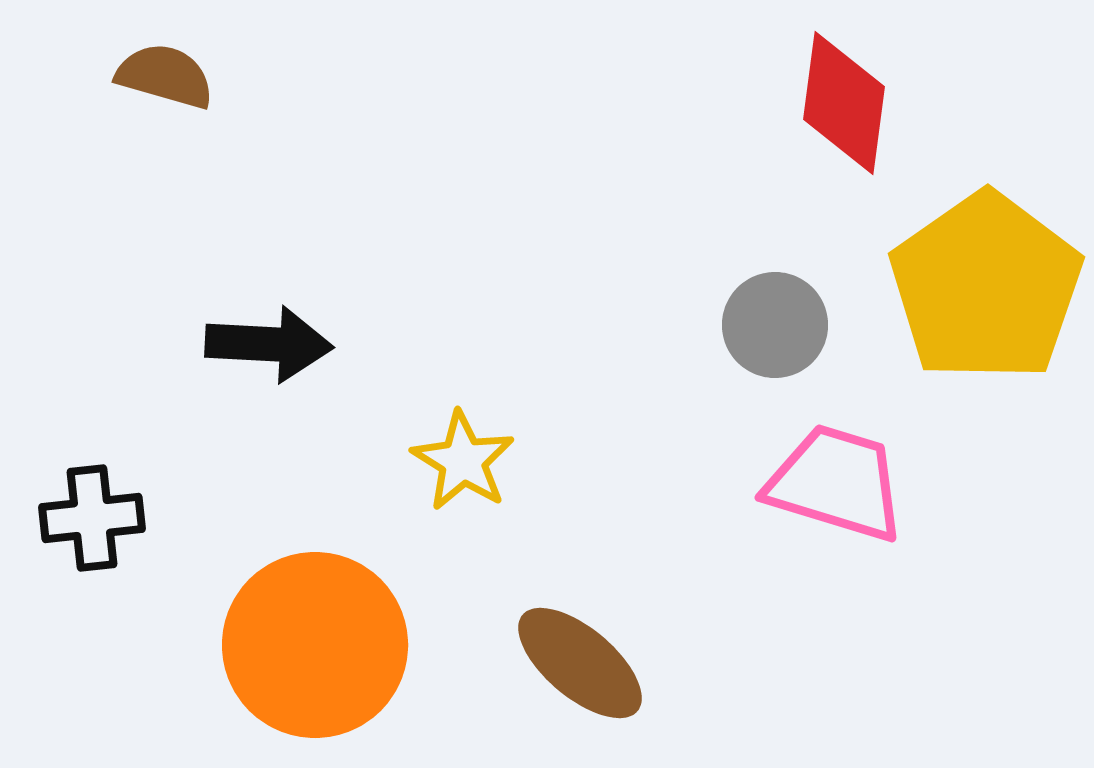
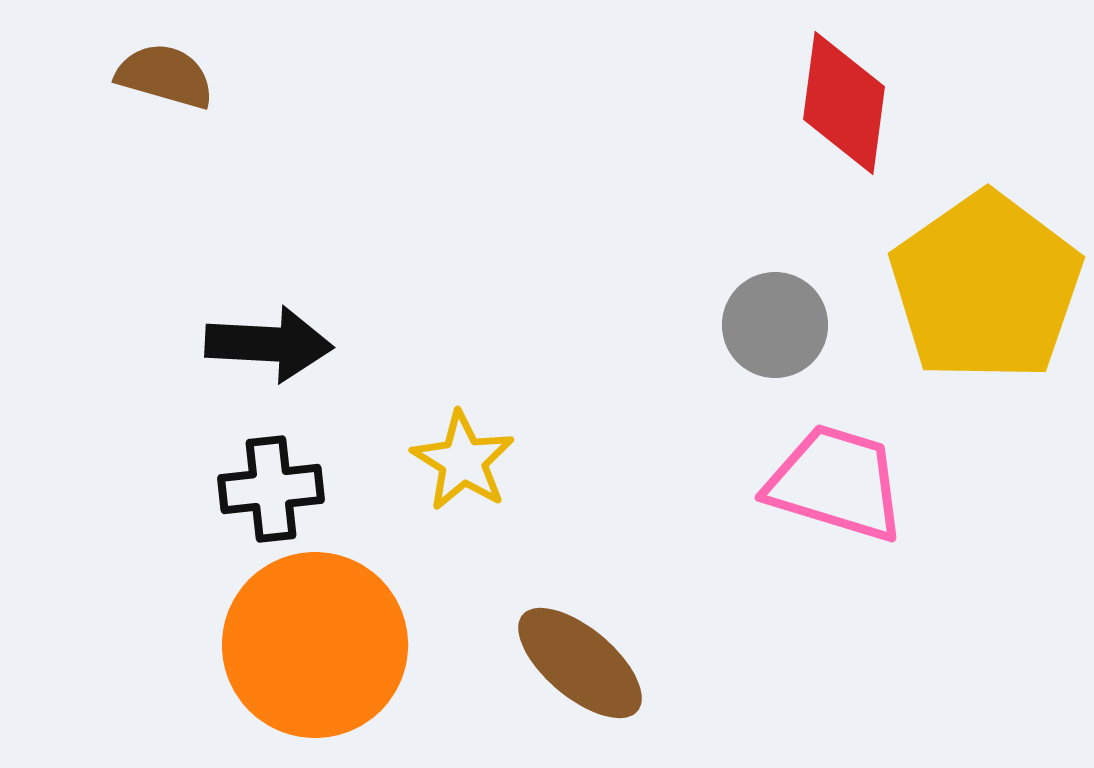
black cross: moved 179 px right, 29 px up
